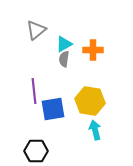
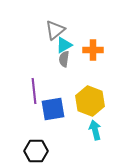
gray triangle: moved 19 px right
cyan triangle: moved 1 px down
yellow hexagon: rotated 12 degrees clockwise
